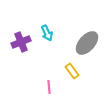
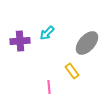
cyan arrow: rotated 70 degrees clockwise
purple cross: moved 1 px left, 1 px up; rotated 18 degrees clockwise
